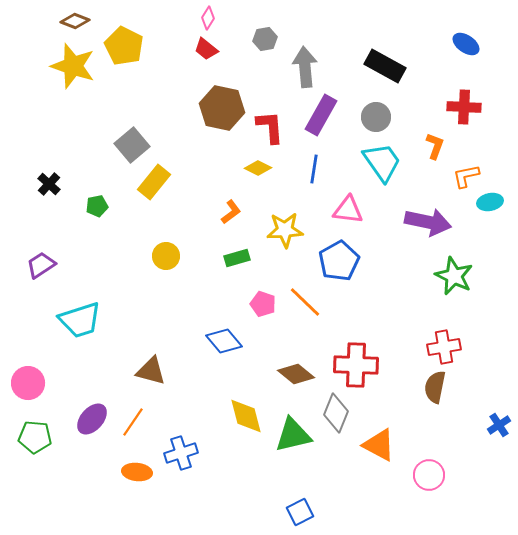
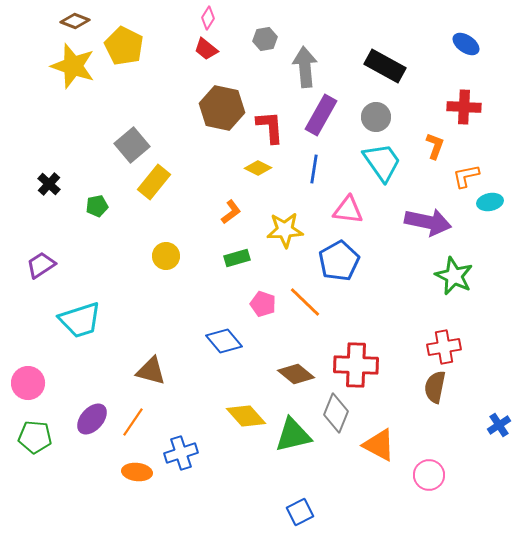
yellow diamond at (246, 416): rotated 27 degrees counterclockwise
